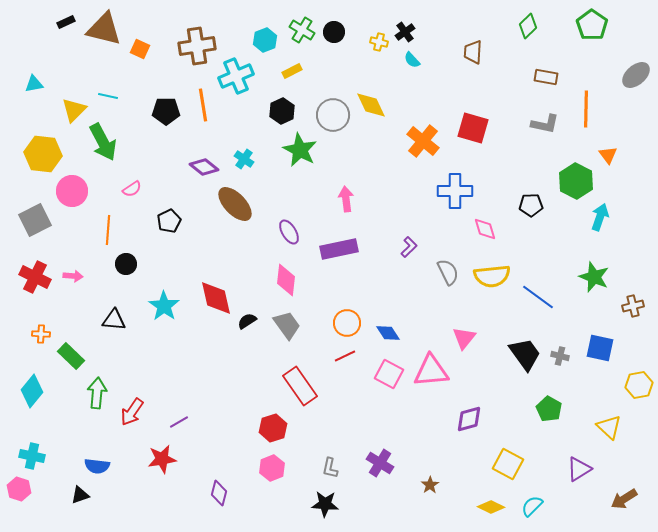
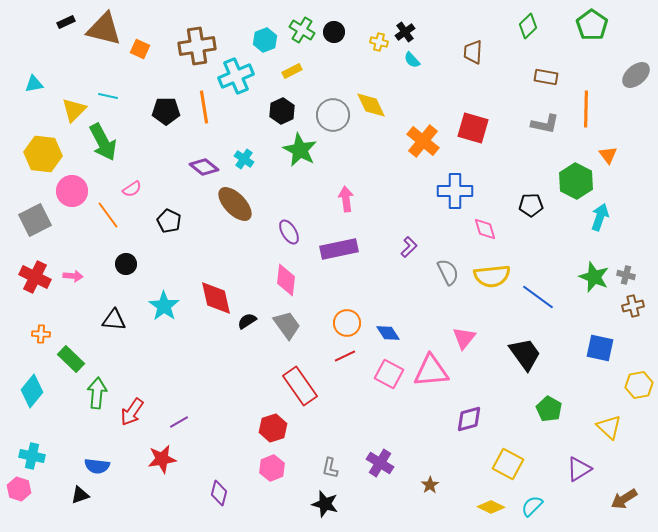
orange line at (203, 105): moved 1 px right, 2 px down
black pentagon at (169, 221): rotated 20 degrees counterclockwise
orange line at (108, 230): moved 15 px up; rotated 40 degrees counterclockwise
green rectangle at (71, 356): moved 3 px down
gray cross at (560, 356): moved 66 px right, 81 px up
black star at (325, 504): rotated 12 degrees clockwise
